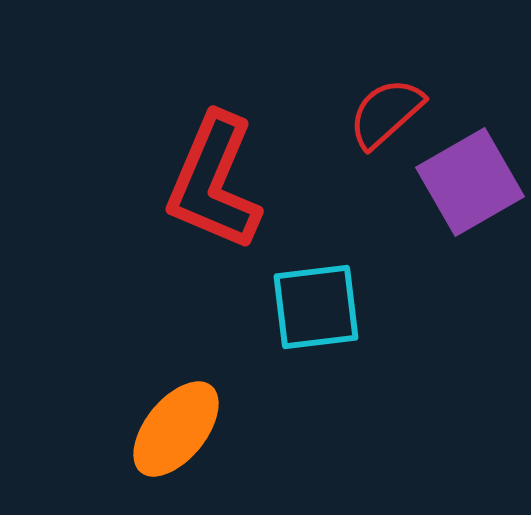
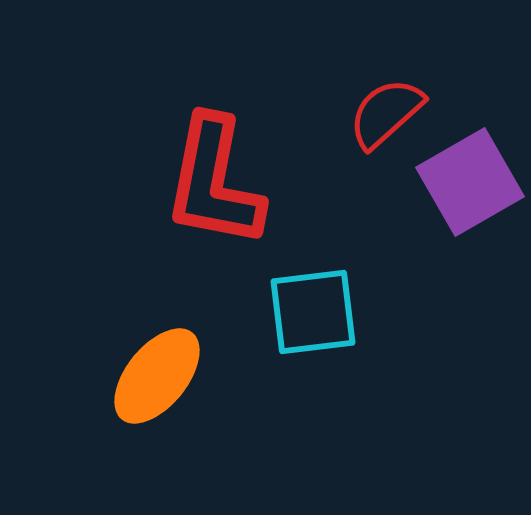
red L-shape: rotated 12 degrees counterclockwise
cyan square: moved 3 px left, 5 px down
orange ellipse: moved 19 px left, 53 px up
